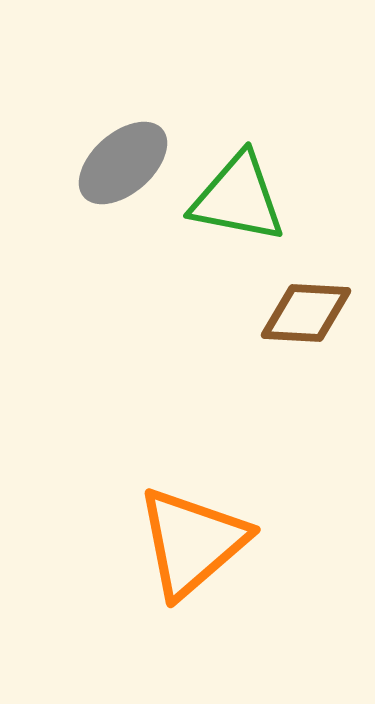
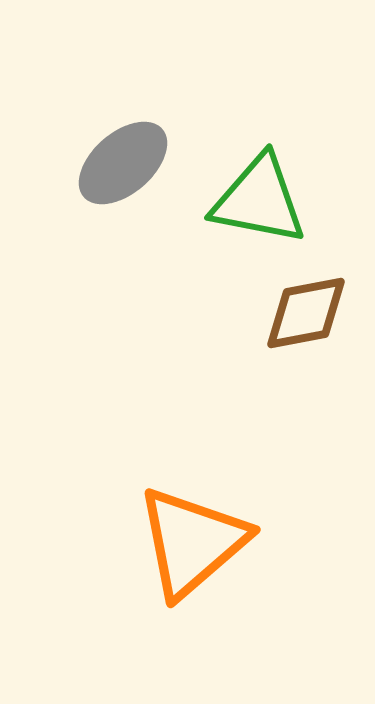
green triangle: moved 21 px right, 2 px down
brown diamond: rotated 14 degrees counterclockwise
